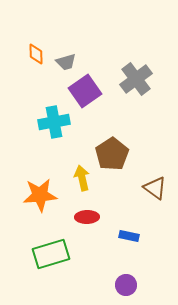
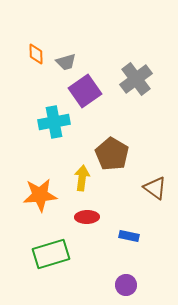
brown pentagon: rotated 8 degrees counterclockwise
yellow arrow: rotated 20 degrees clockwise
